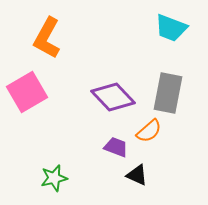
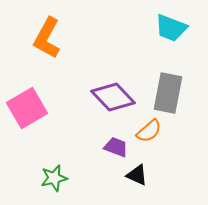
pink square: moved 16 px down
